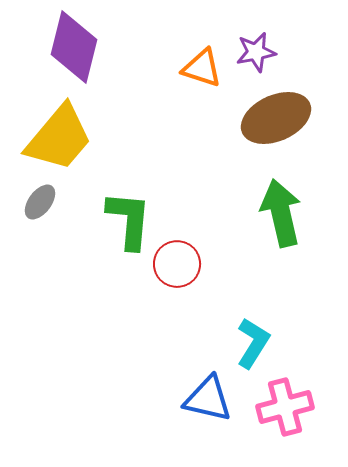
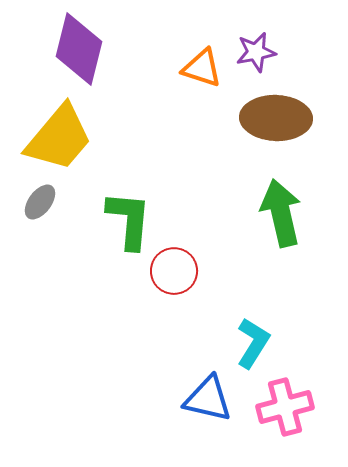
purple diamond: moved 5 px right, 2 px down
brown ellipse: rotated 26 degrees clockwise
red circle: moved 3 px left, 7 px down
